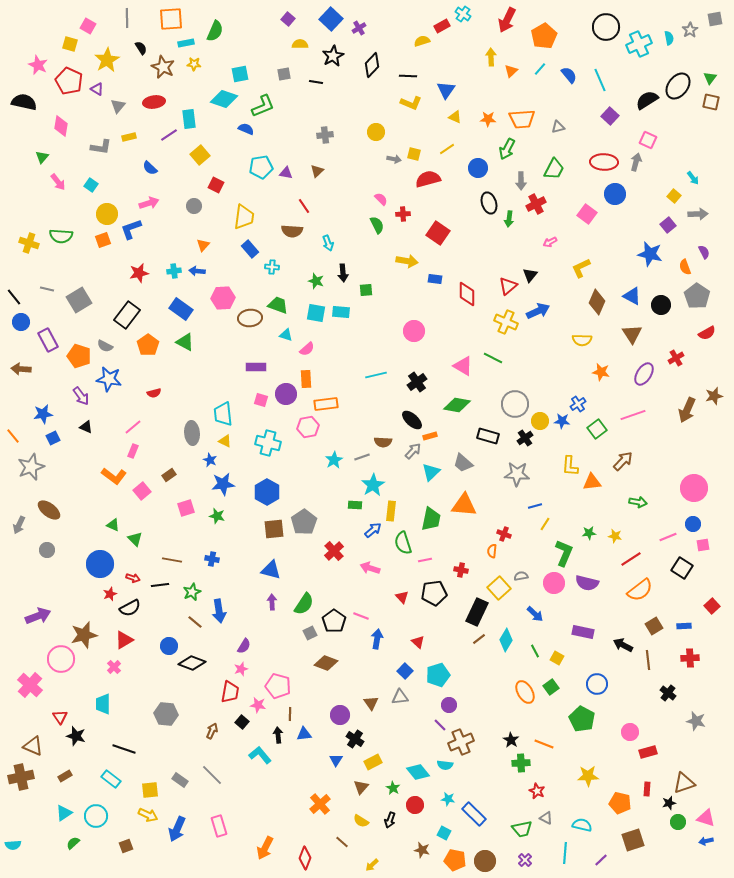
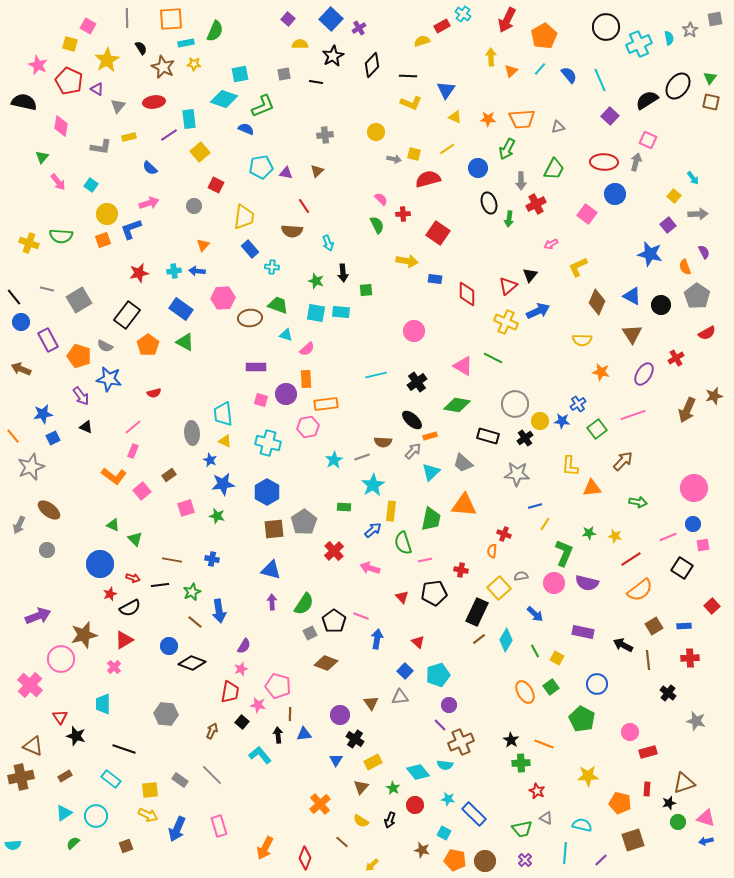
yellow square at (200, 155): moved 3 px up
pink arrow at (550, 242): moved 1 px right, 2 px down
yellow L-shape at (581, 268): moved 3 px left, 1 px up
brown arrow at (21, 369): rotated 18 degrees clockwise
orange triangle at (592, 482): moved 6 px down
green rectangle at (355, 505): moved 11 px left, 2 px down
